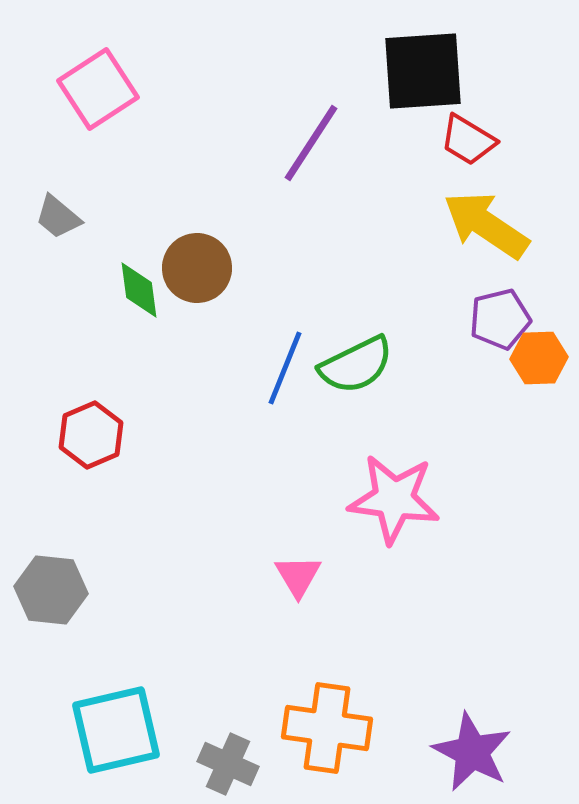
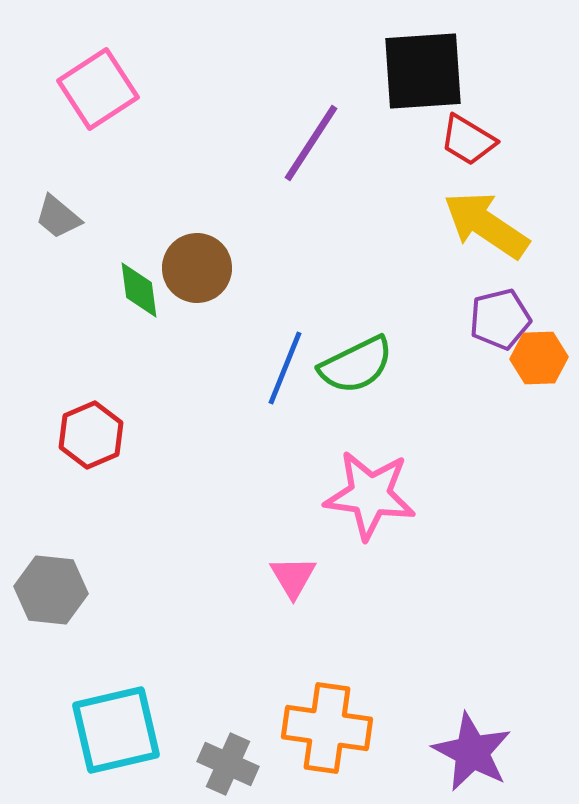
pink star: moved 24 px left, 4 px up
pink triangle: moved 5 px left, 1 px down
